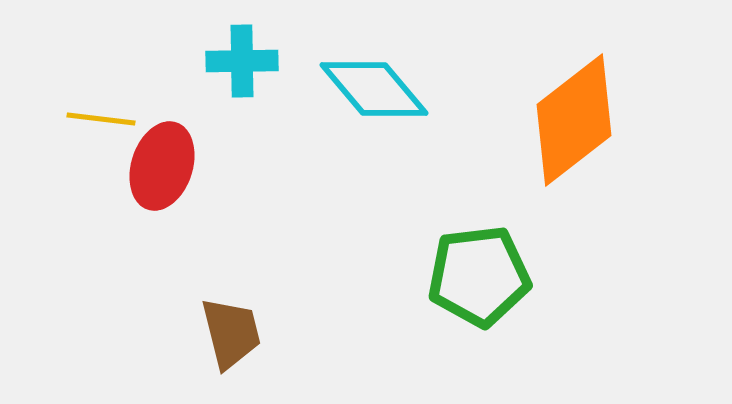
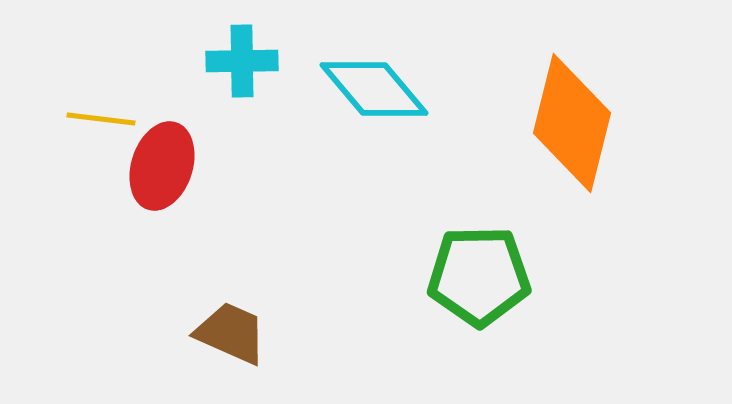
orange diamond: moved 2 px left, 3 px down; rotated 38 degrees counterclockwise
green pentagon: rotated 6 degrees clockwise
brown trapezoid: rotated 52 degrees counterclockwise
